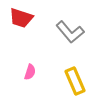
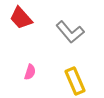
red trapezoid: rotated 30 degrees clockwise
